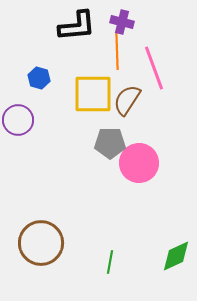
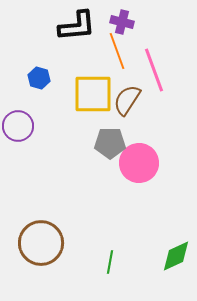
orange line: rotated 18 degrees counterclockwise
pink line: moved 2 px down
purple circle: moved 6 px down
